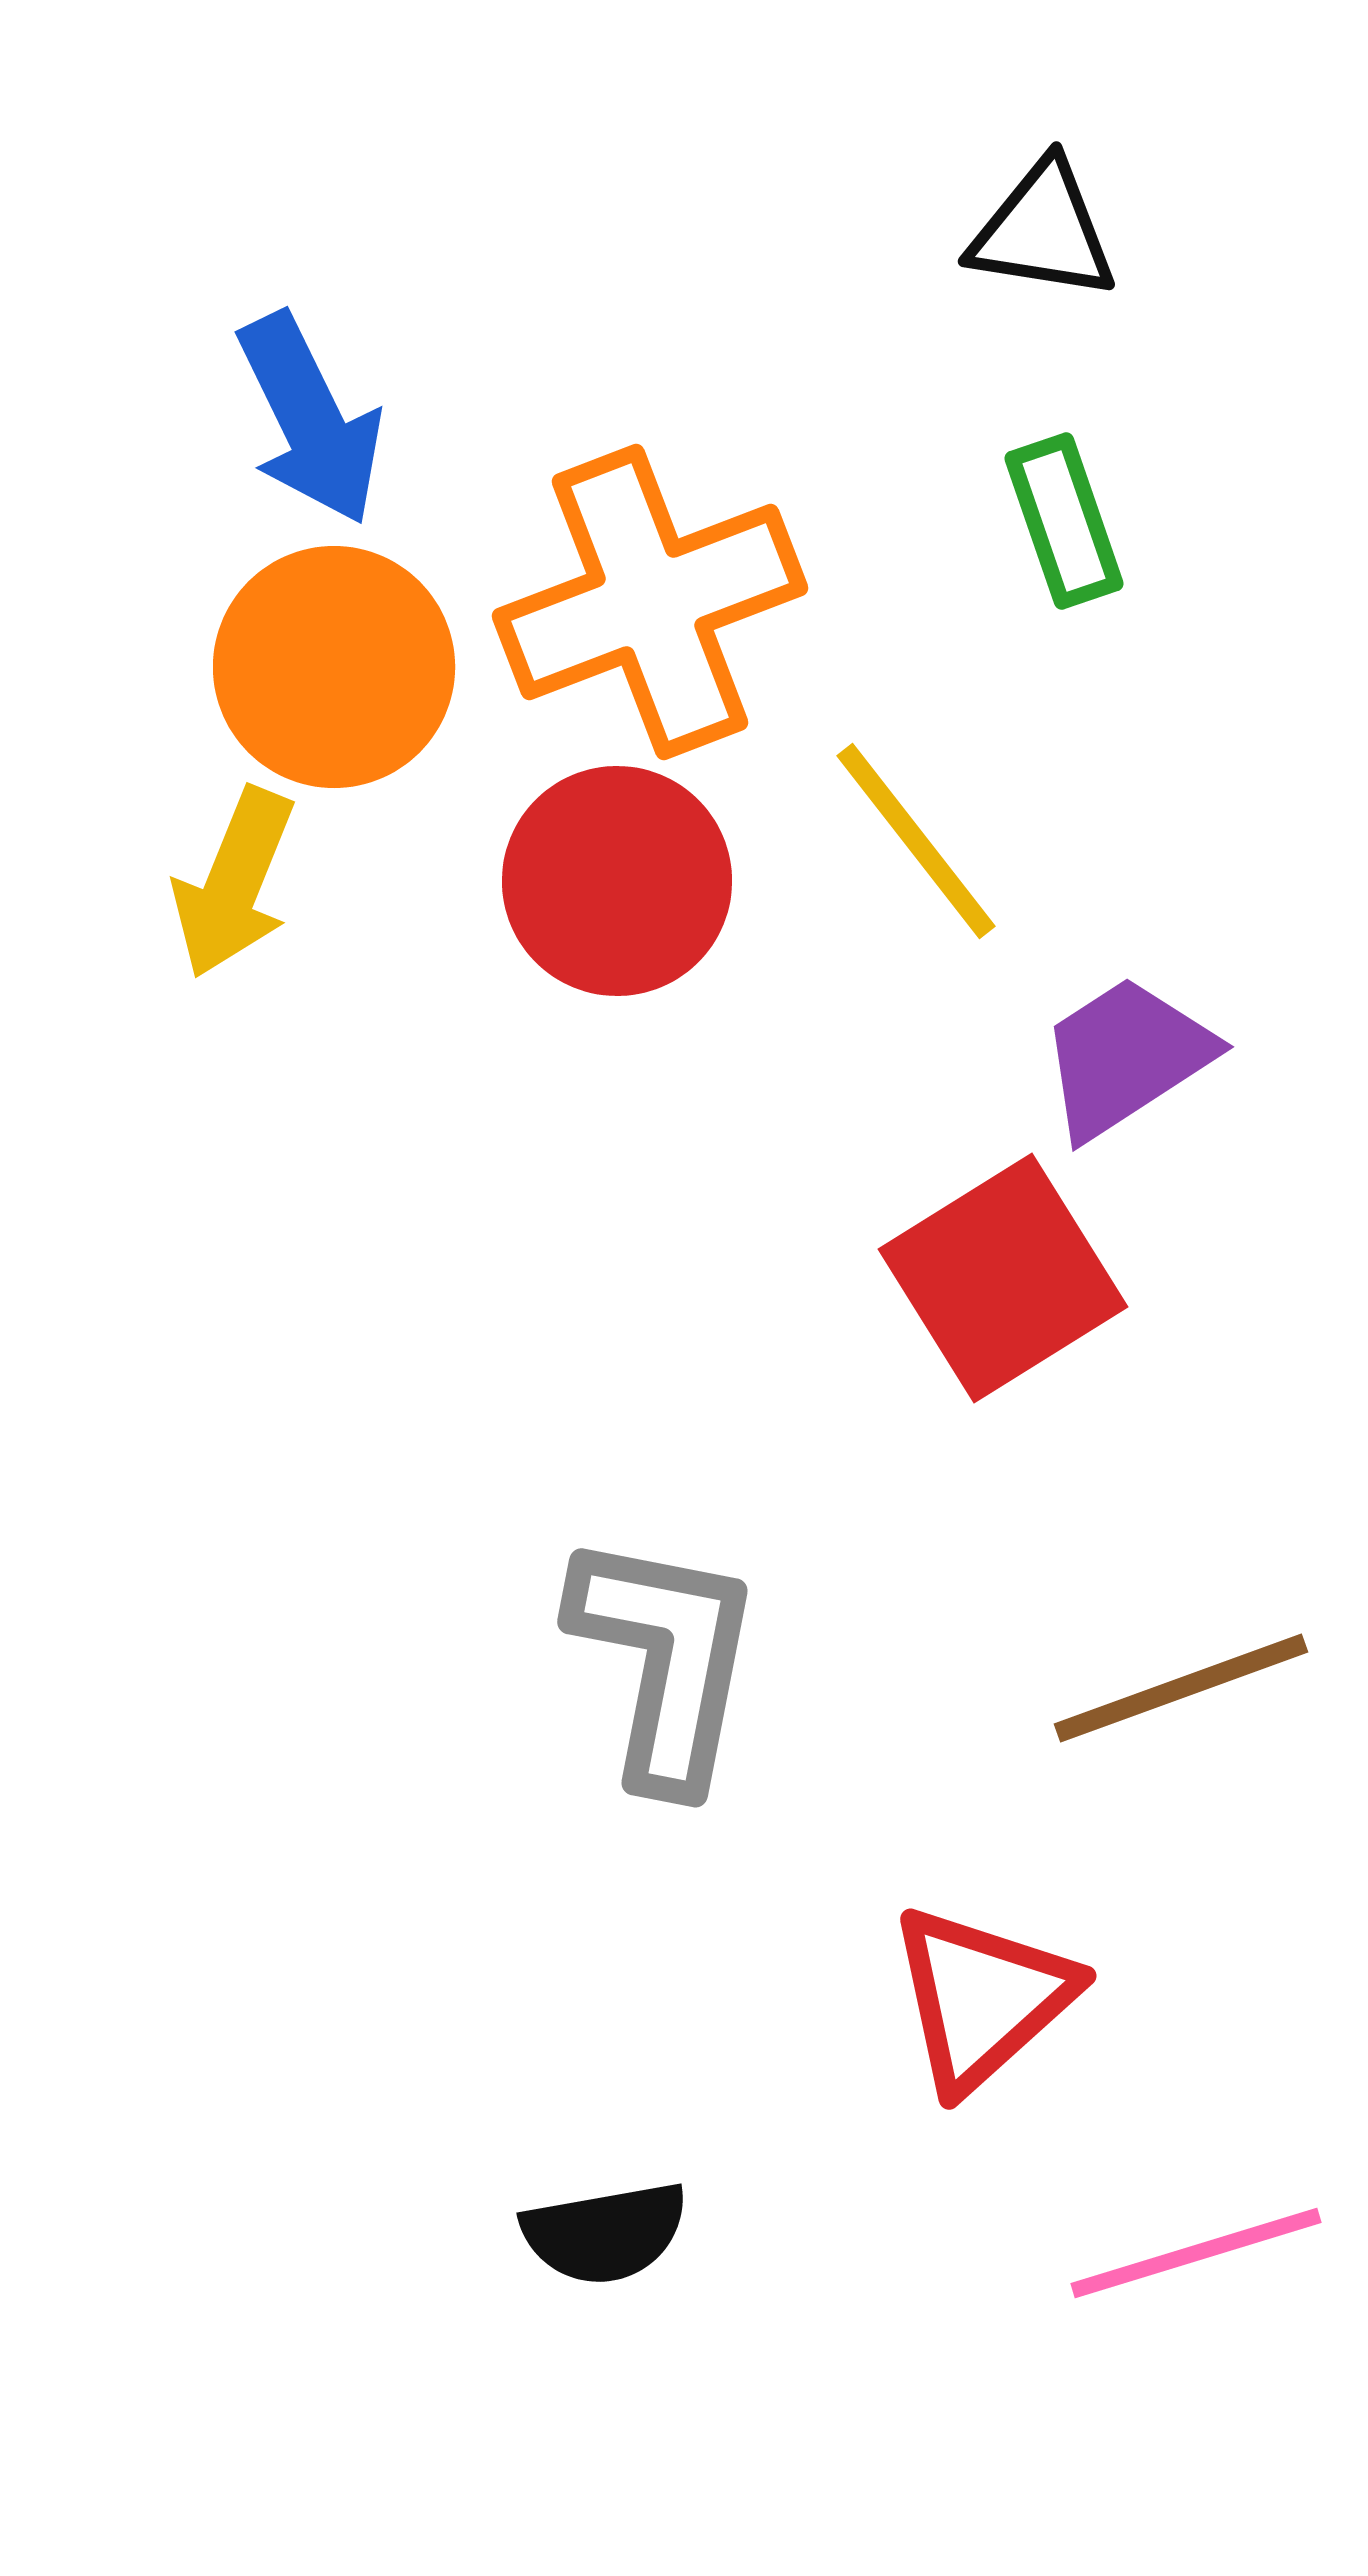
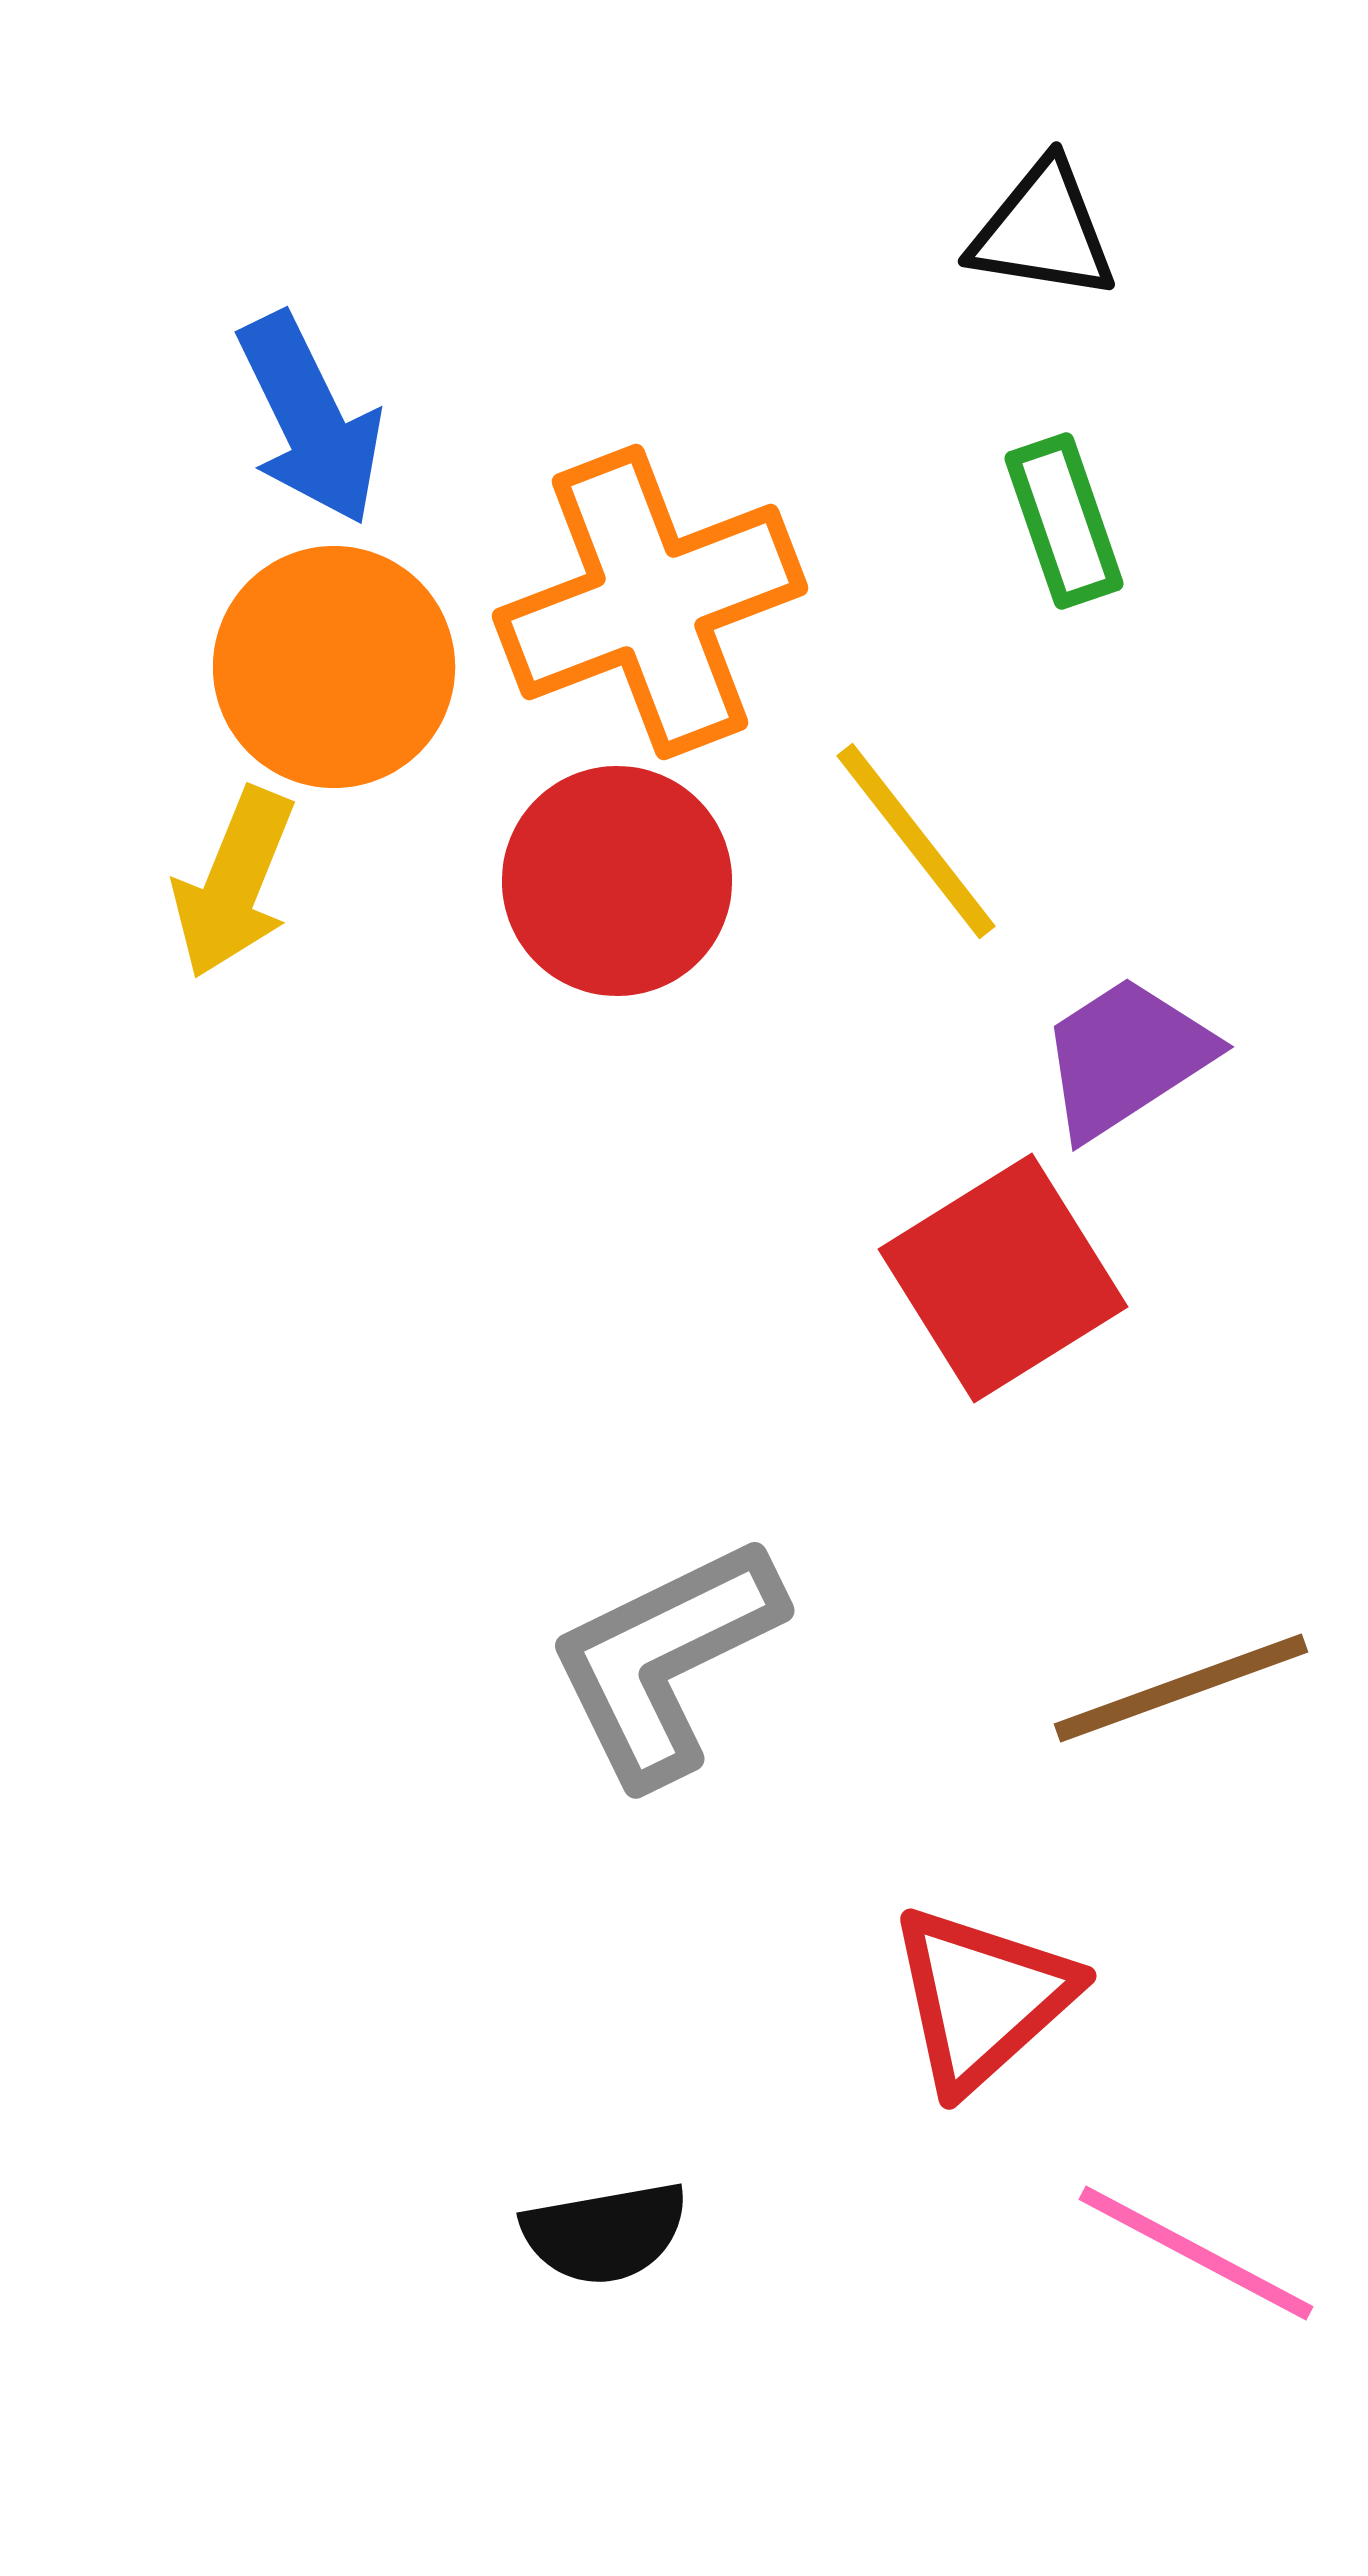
gray L-shape: rotated 127 degrees counterclockwise
pink line: rotated 45 degrees clockwise
